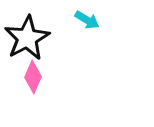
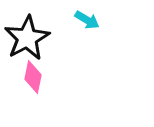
pink diamond: rotated 12 degrees counterclockwise
